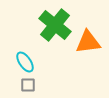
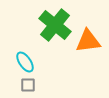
orange triangle: moved 1 px up
